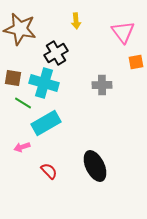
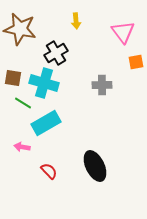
pink arrow: rotated 28 degrees clockwise
